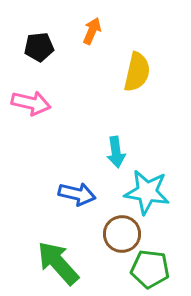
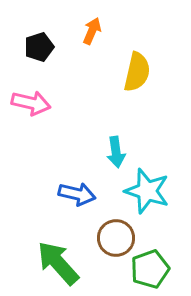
black pentagon: rotated 12 degrees counterclockwise
cyan star: moved 1 px up; rotated 9 degrees clockwise
brown circle: moved 6 px left, 4 px down
green pentagon: rotated 27 degrees counterclockwise
